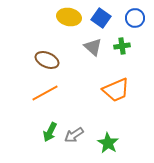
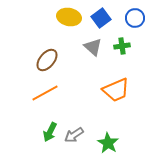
blue square: rotated 18 degrees clockwise
brown ellipse: rotated 75 degrees counterclockwise
